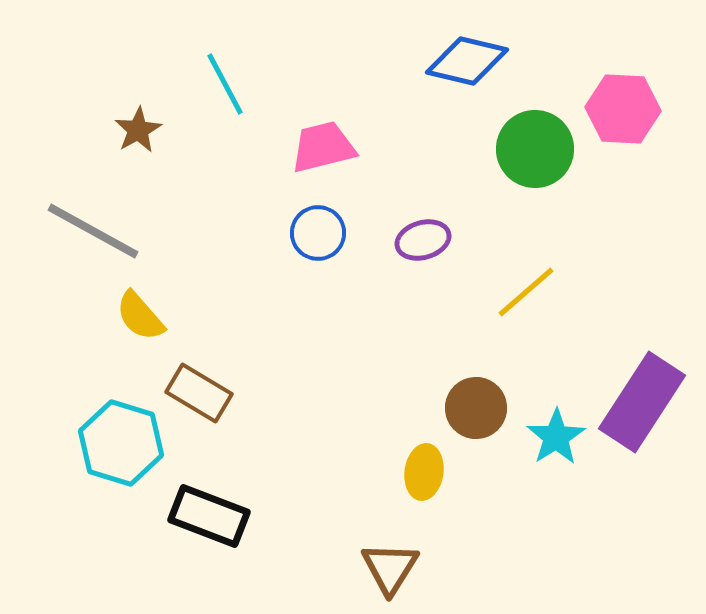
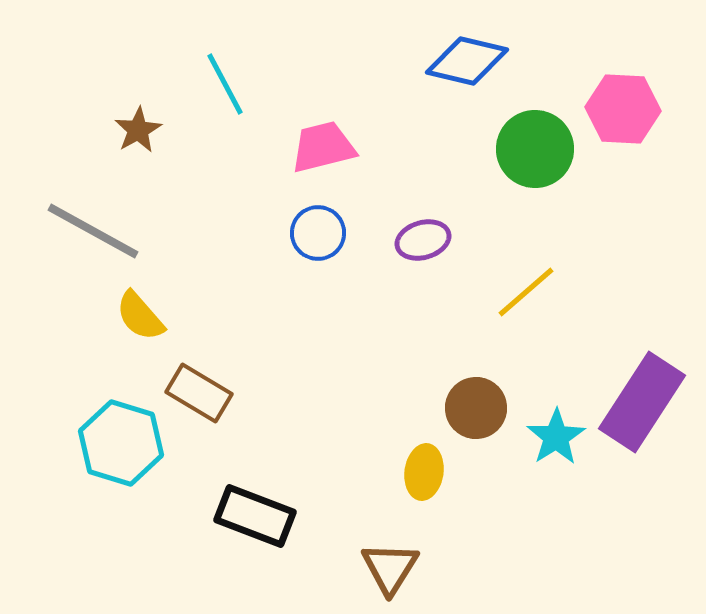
black rectangle: moved 46 px right
